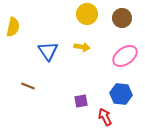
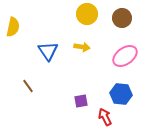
brown line: rotated 32 degrees clockwise
